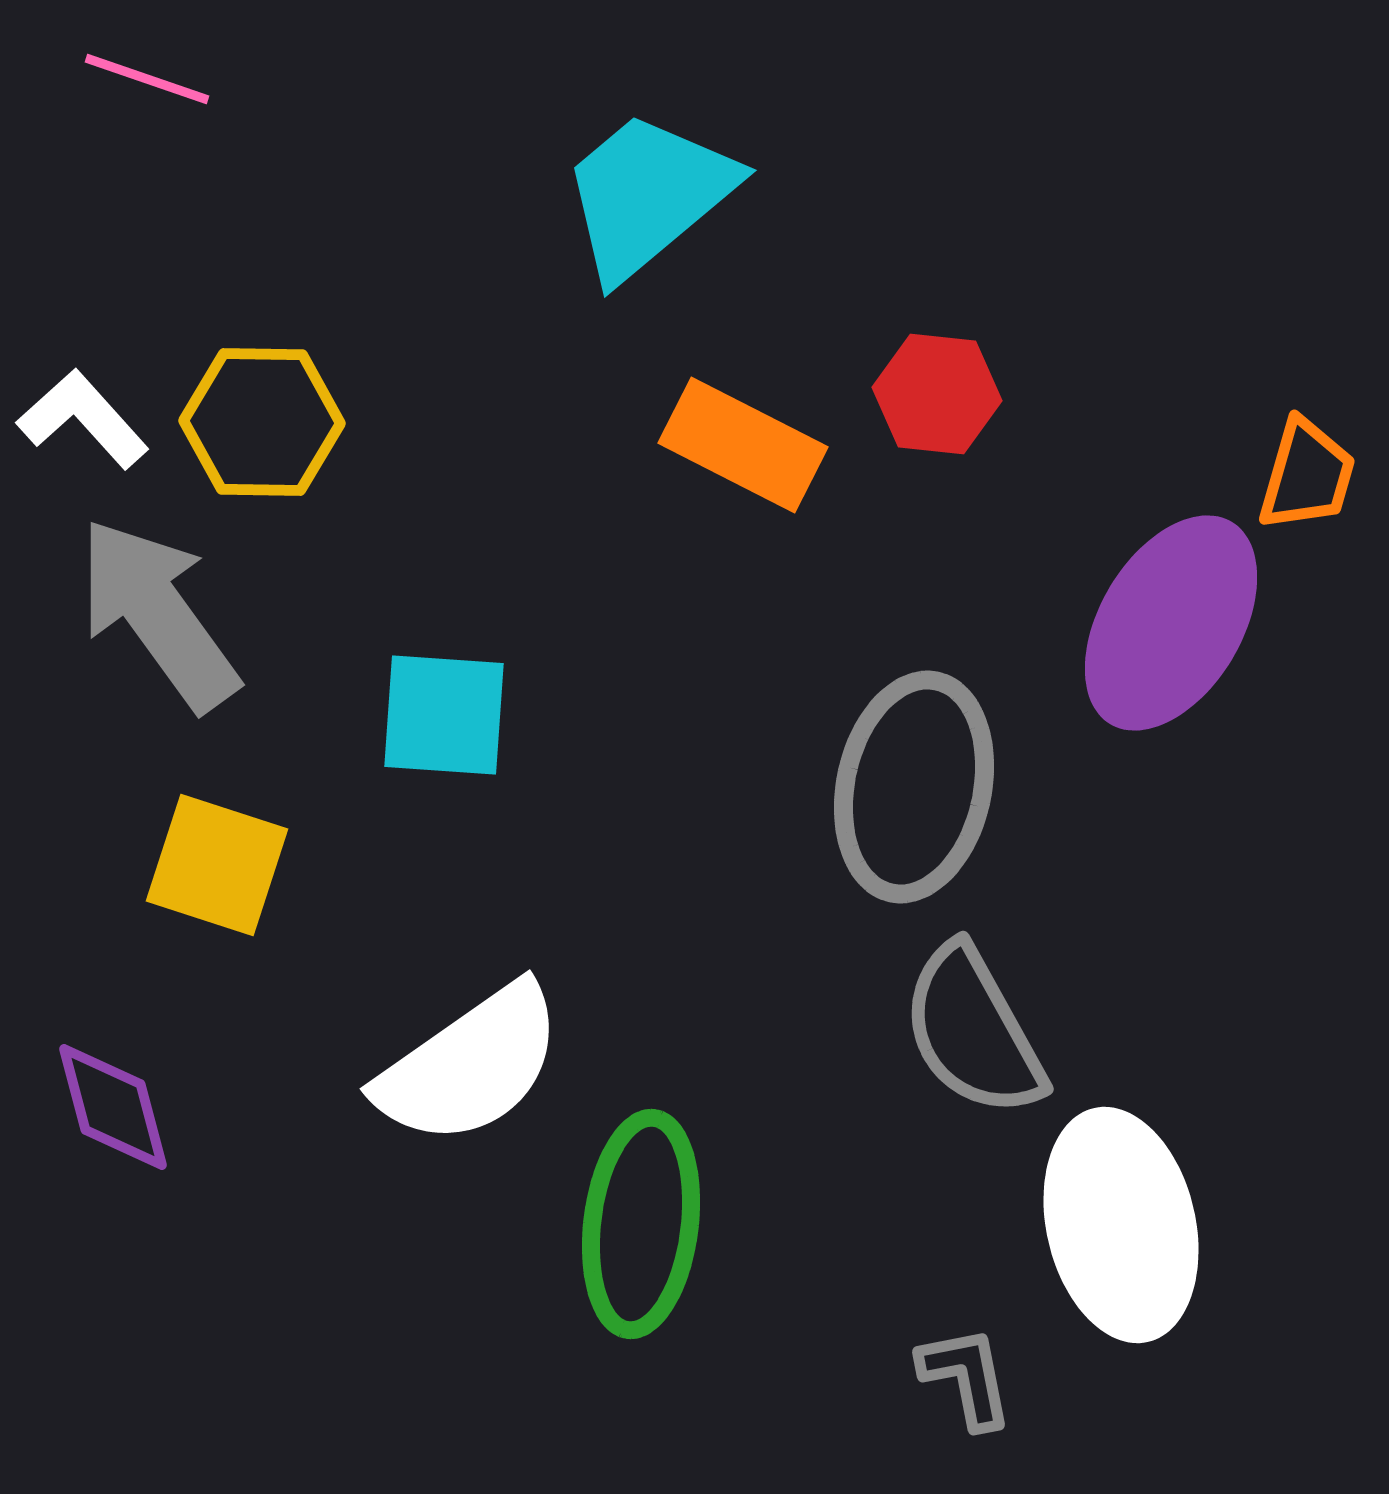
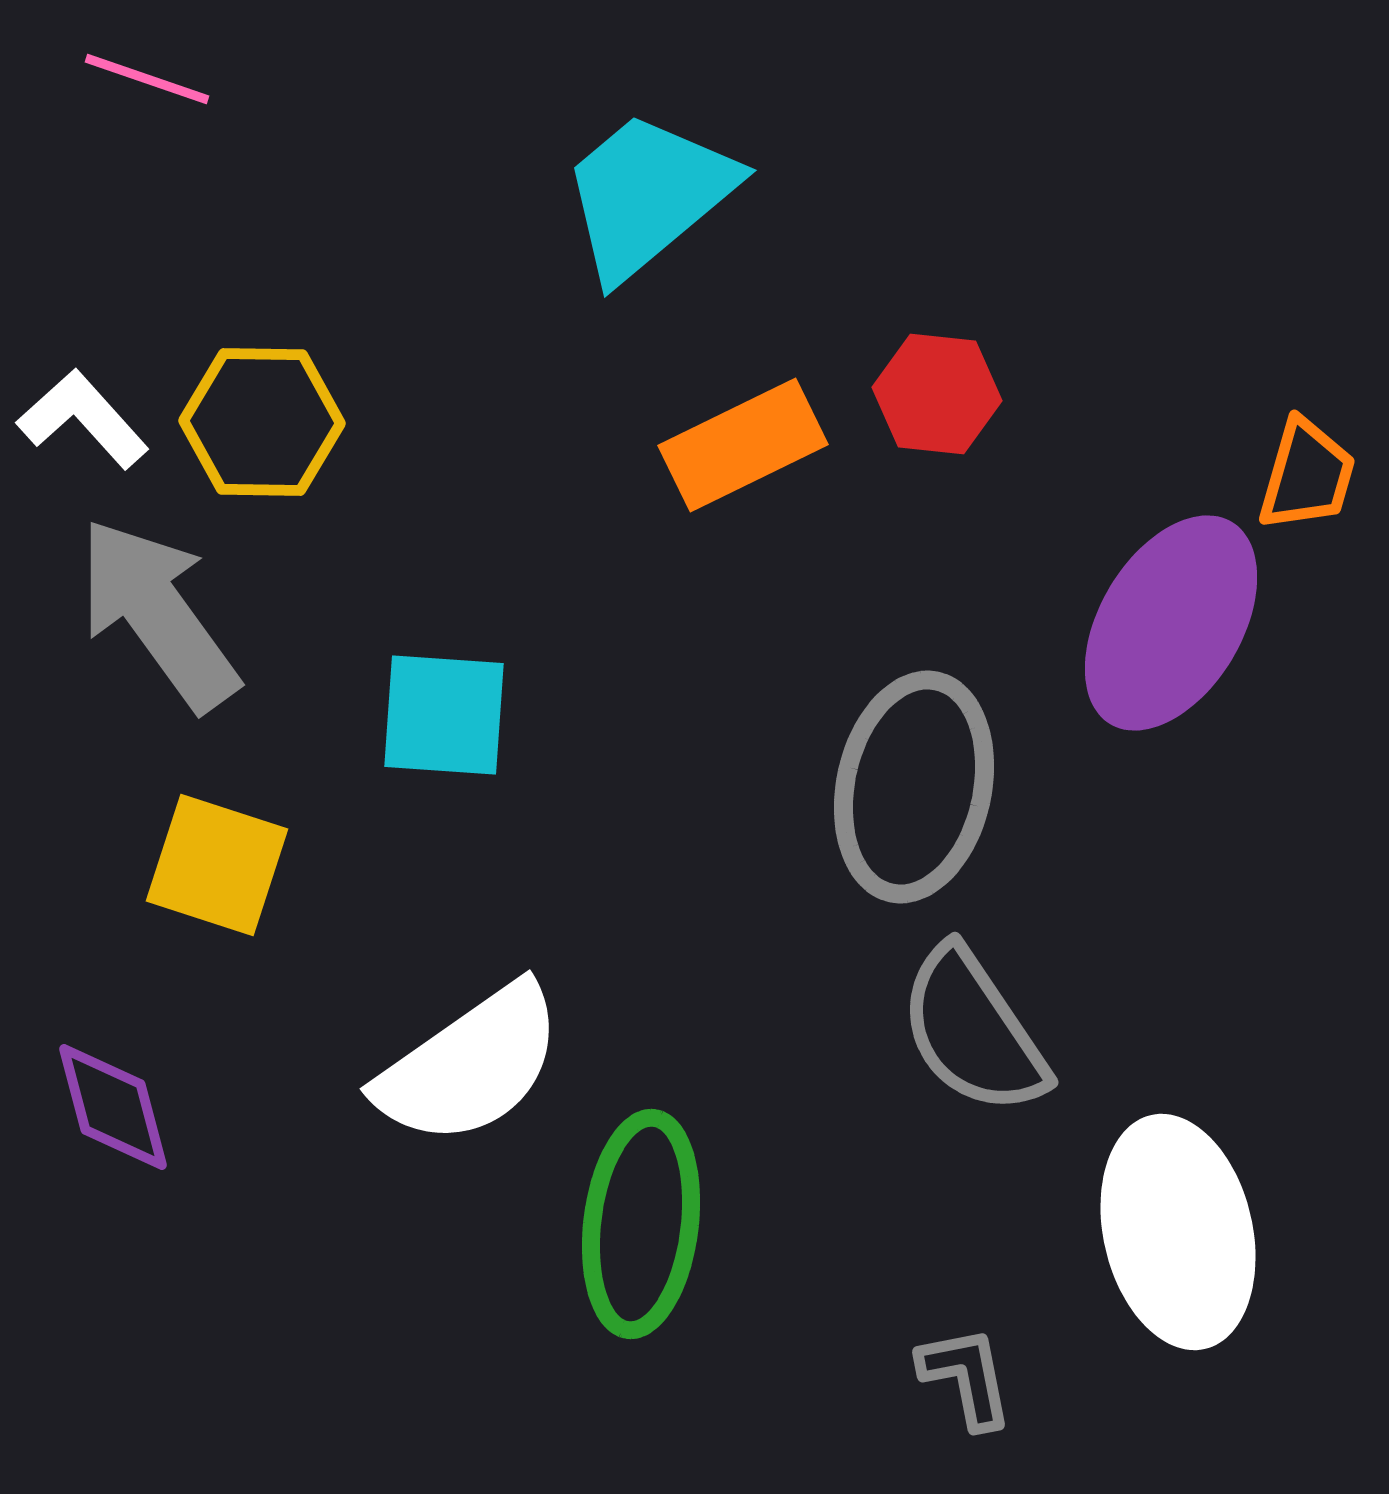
orange rectangle: rotated 53 degrees counterclockwise
gray semicircle: rotated 5 degrees counterclockwise
white ellipse: moved 57 px right, 7 px down
